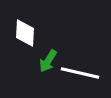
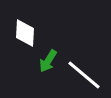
white line: moved 4 px right, 2 px down; rotated 27 degrees clockwise
